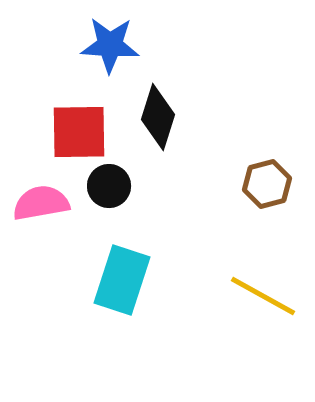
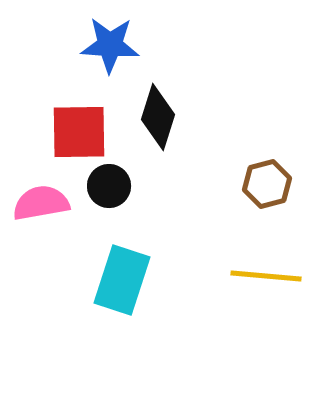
yellow line: moved 3 px right, 20 px up; rotated 24 degrees counterclockwise
